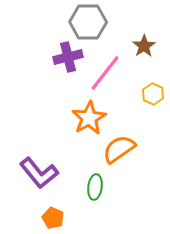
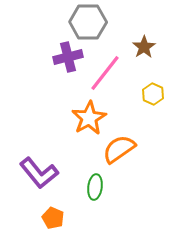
brown star: moved 1 px down
